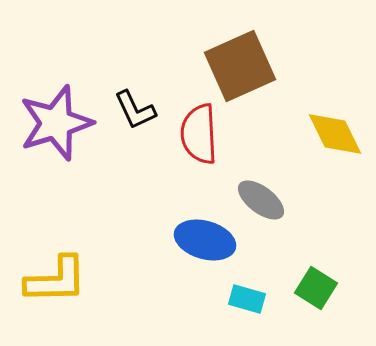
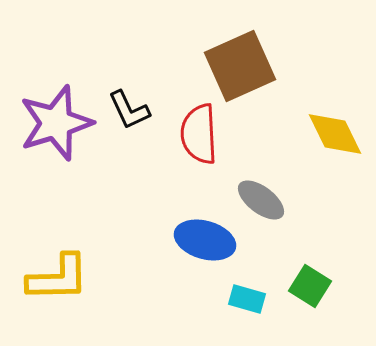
black L-shape: moved 6 px left
yellow L-shape: moved 2 px right, 2 px up
green square: moved 6 px left, 2 px up
